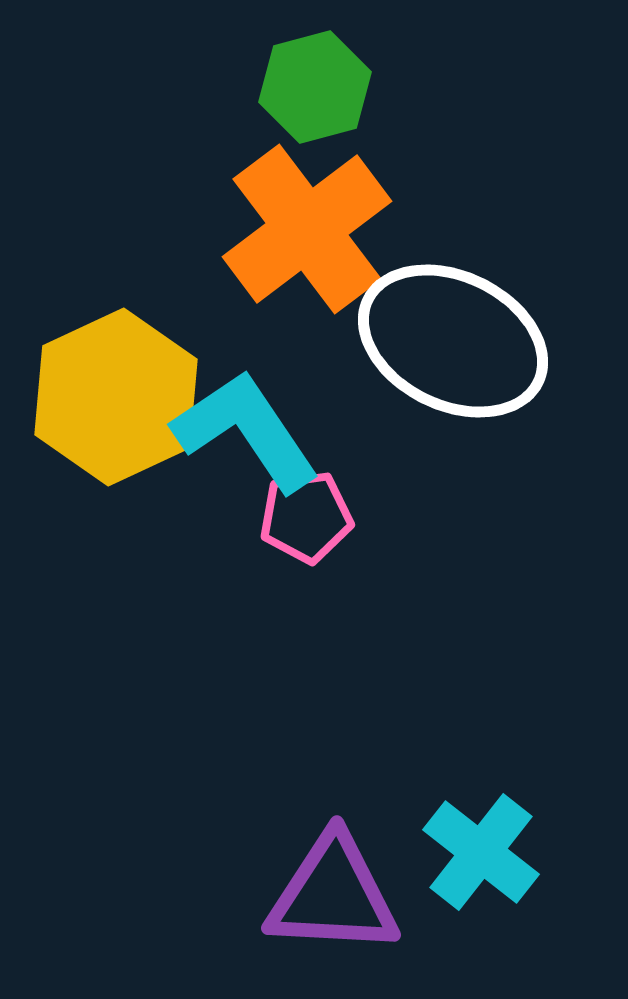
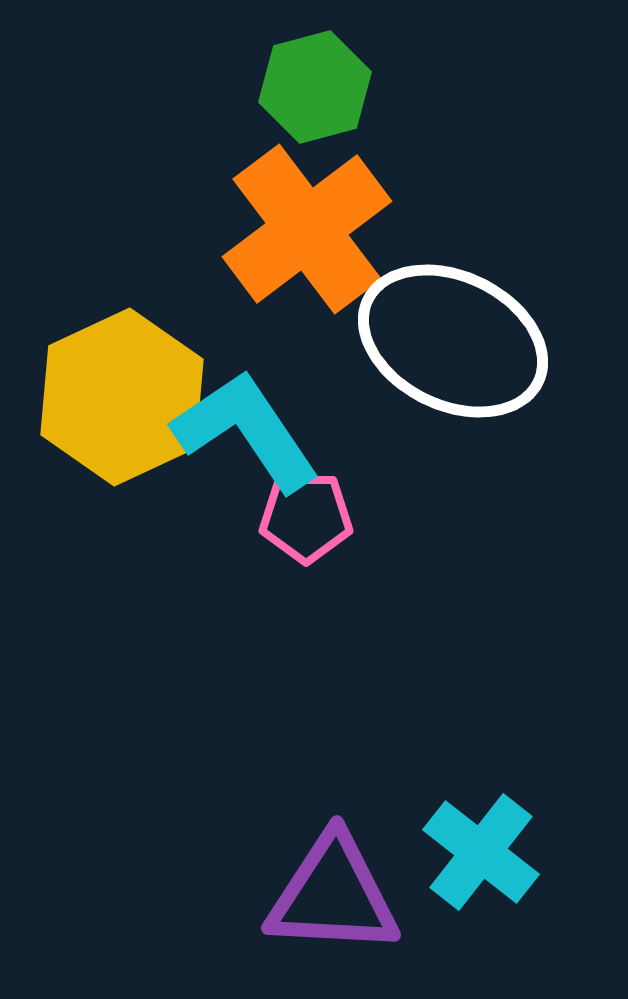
yellow hexagon: moved 6 px right
pink pentagon: rotated 8 degrees clockwise
